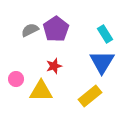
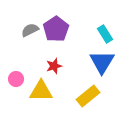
yellow rectangle: moved 2 px left
